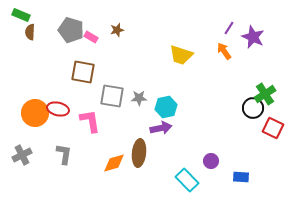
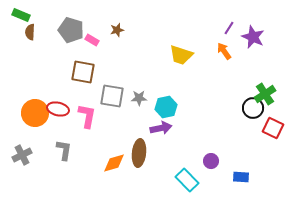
pink rectangle: moved 1 px right, 3 px down
pink L-shape: moved 3 px left, 5 px up; rotated 20 degrees clockwise
gray L-shape: moved 4 px up
